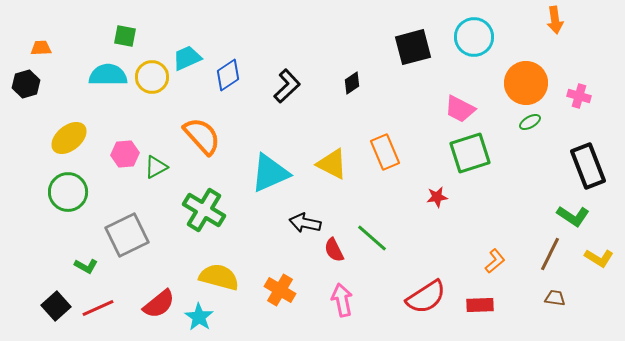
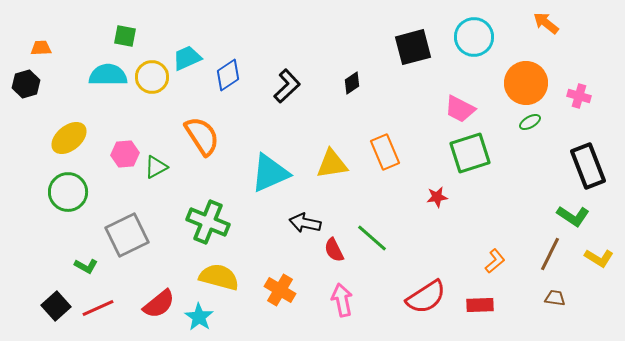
orange arrow at (555, 20): moved 9 px left, 3 px down; rotated 136 degrees clockwise
orange semicircle at (202, 136): rotated 9 degrees clockwise
yellow triangle at (332, 164): rotated 36 degrees counterclockwise
green cross at (204, 210): moved 4 px right, 12 px down; rotated 9 degrees counterclockwise
